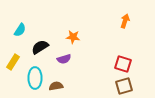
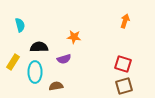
cyan semicircle: moved 5 px up; rotated 48 degrees counterclockwise
orange star: moved 1 px right
black semicircle: moved 1 px left; rotated 30 degrees clockwise
cyan ellipse: moved 6 px up
